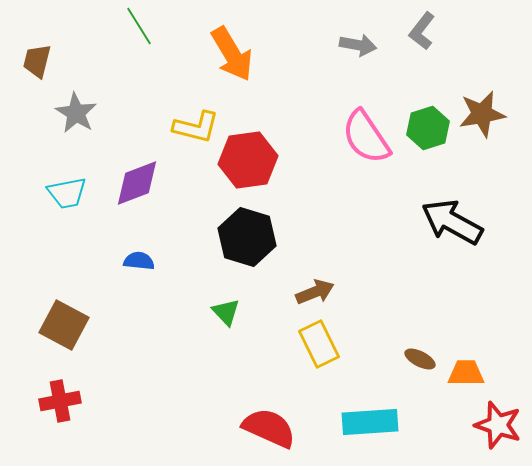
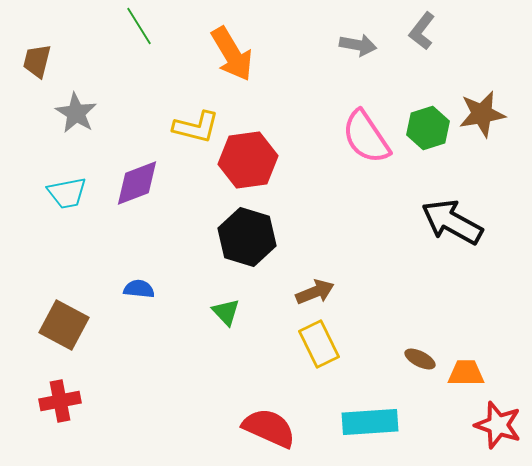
blue semicircle: moved 28 px down
